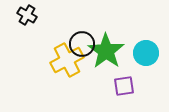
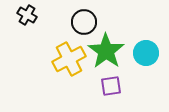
black circle: moved 2 px right, 22 px up
yellow cross: moved 2 px right, 1 px up
purple square: moved 13 px left
